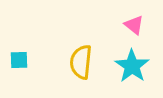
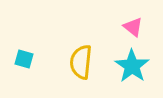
pink triangle: moved 1 px left, 2 px down
cyan square: moved 5 px right, 1 px up; rotated 18 degrees clockwise
